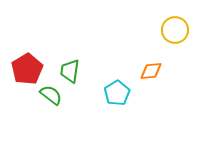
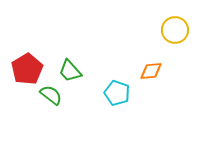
green trapezoid: rotated 50 degrees counterclockwise
cyan pentagon: rotated 20 degrees counterclockwise
